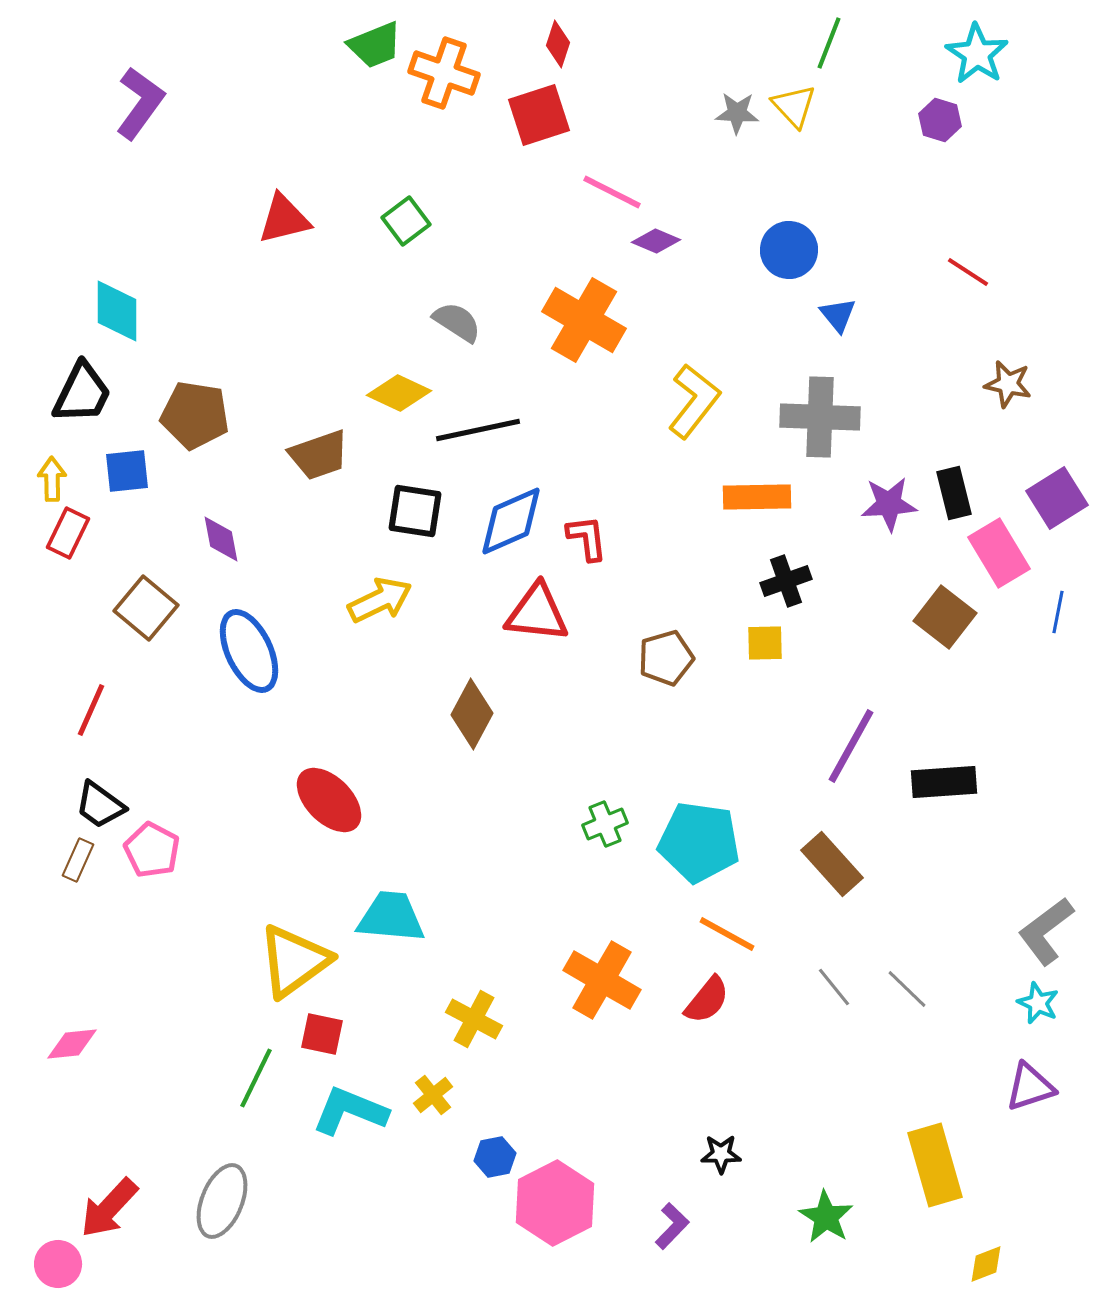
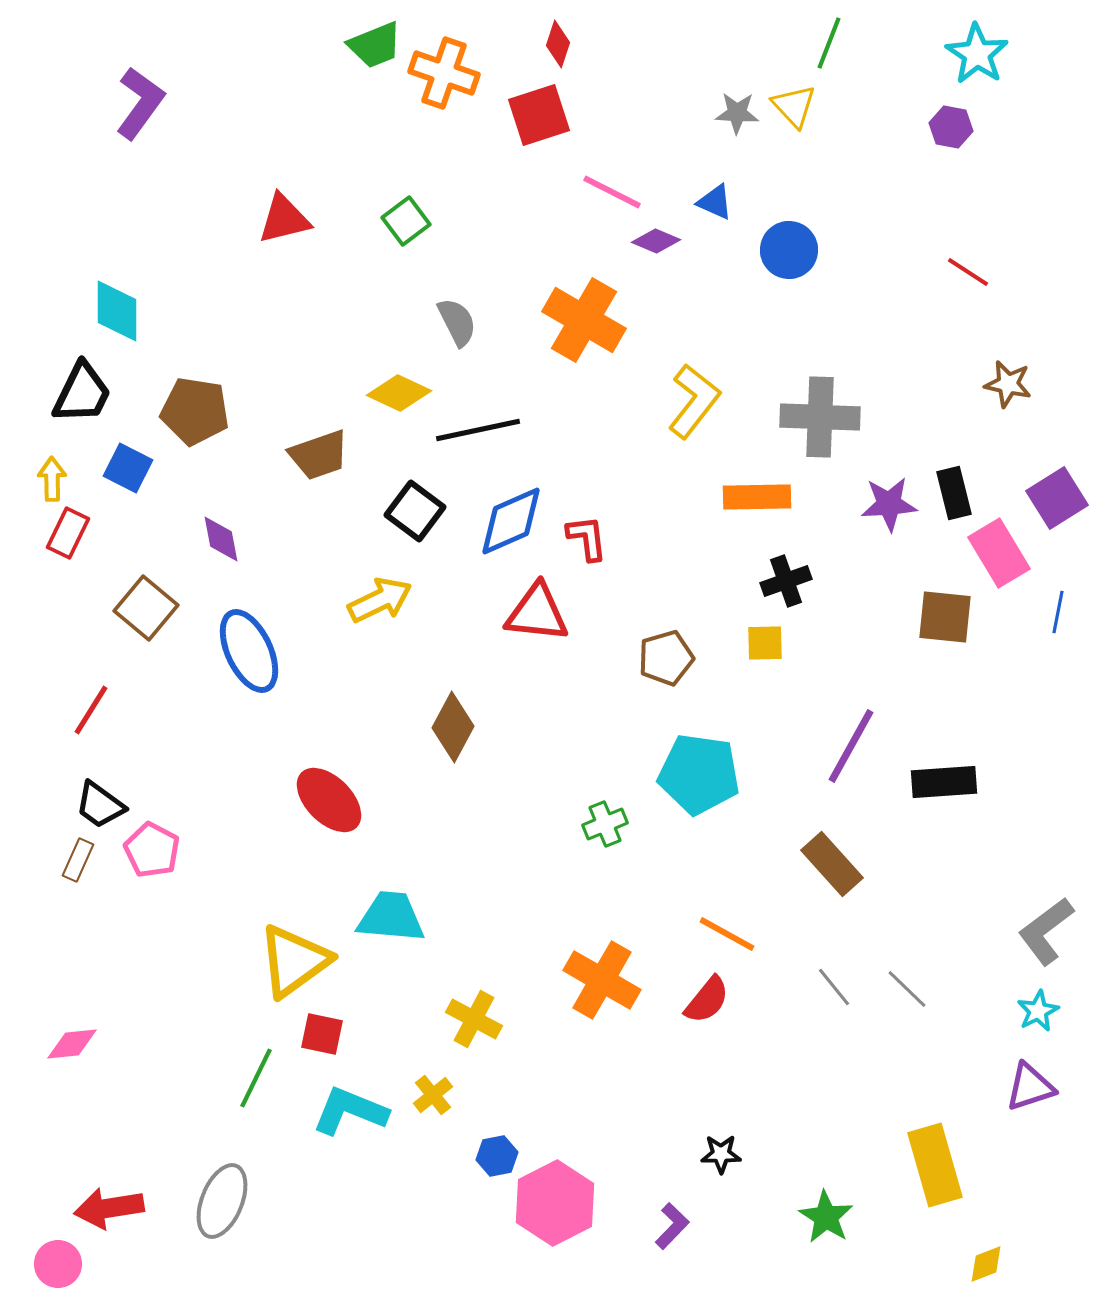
purple hexagon at (940, 120): moved 11 px right, 7 px down; rotated 6 degrees counterclockwise
blue triangle at (838, 315): moved 123 px left, 113 px up; rotated 27 degrees counterclockwise
gray semicircle at (457, 322): rotated 30 degrees clockwise
brown pentagon at (195, 415): moved 4 px up
blue square at (127, 471): moved 1 px right, 3 px up; rotated 33 degrees clockwise
black square at (415, 511): rotated 28 degrees clockwise
brown square at (945, 617): rotated 32 degrees counterclockwise
red line at (91, 710): rotated 8 degrees clockwise
brown diamond at (472, 714): moved 19 px left, 13 px down
cyan pentagon at (699, 842): moved 68 px up
cyan star at (1038, 1003): moved 8 px down; rotated 21 degrees clockwise
blue hexagon at (495, 1157): moved 2 px right, 1 px up
red arrow at (109, 1208): rotated 38 degrees clockwise
